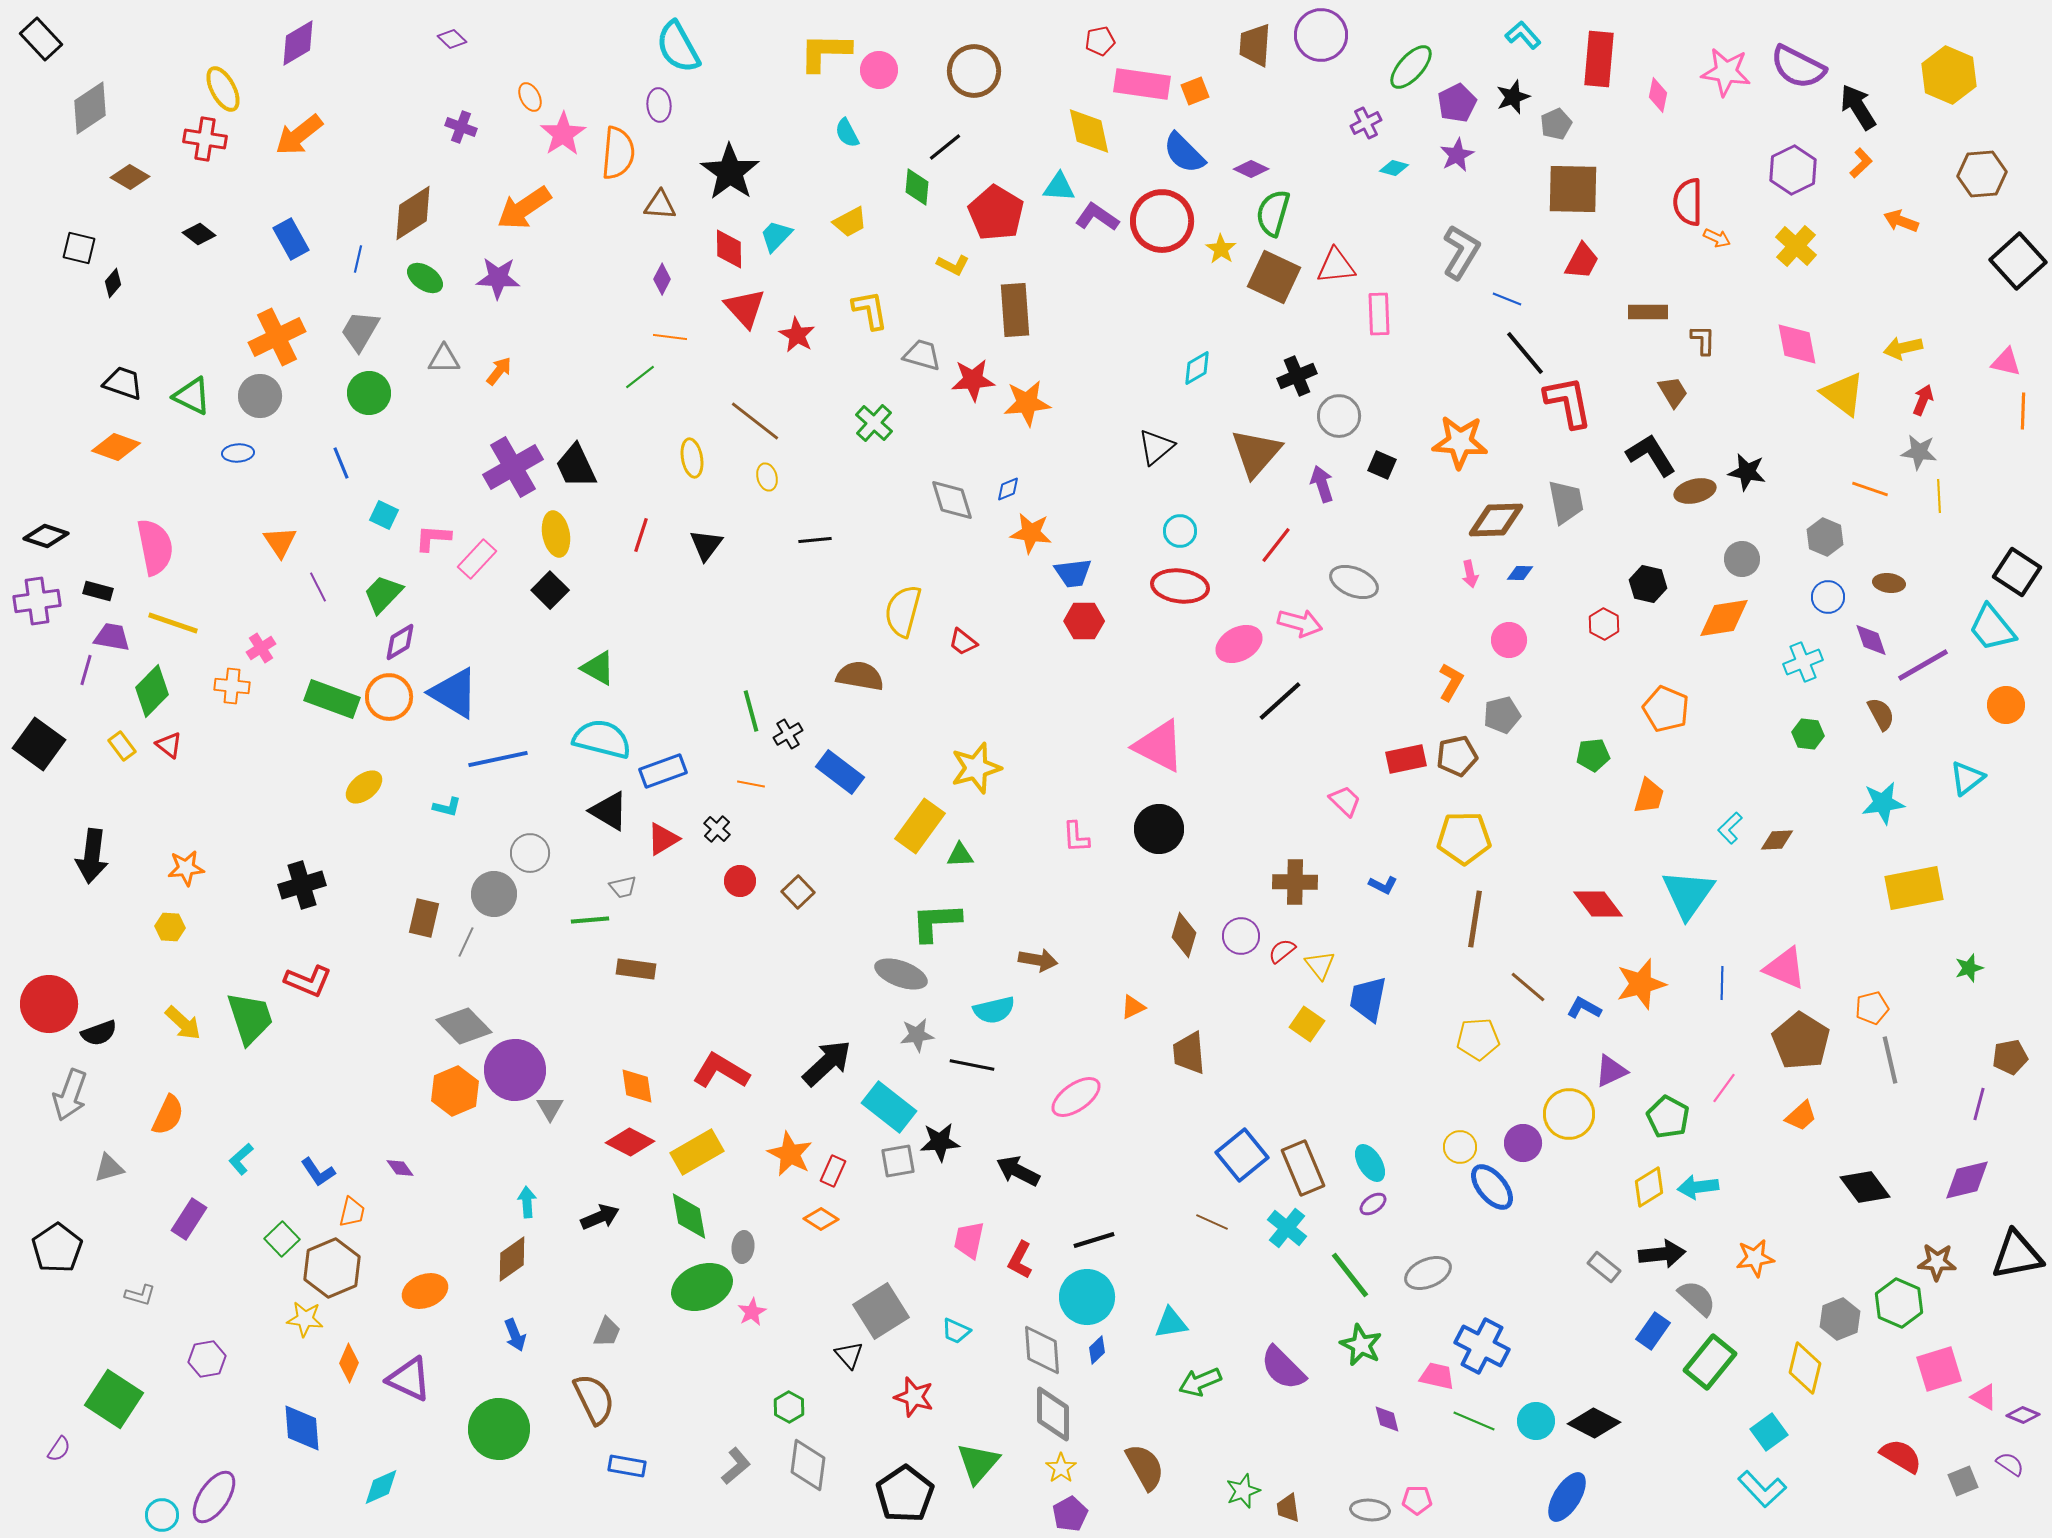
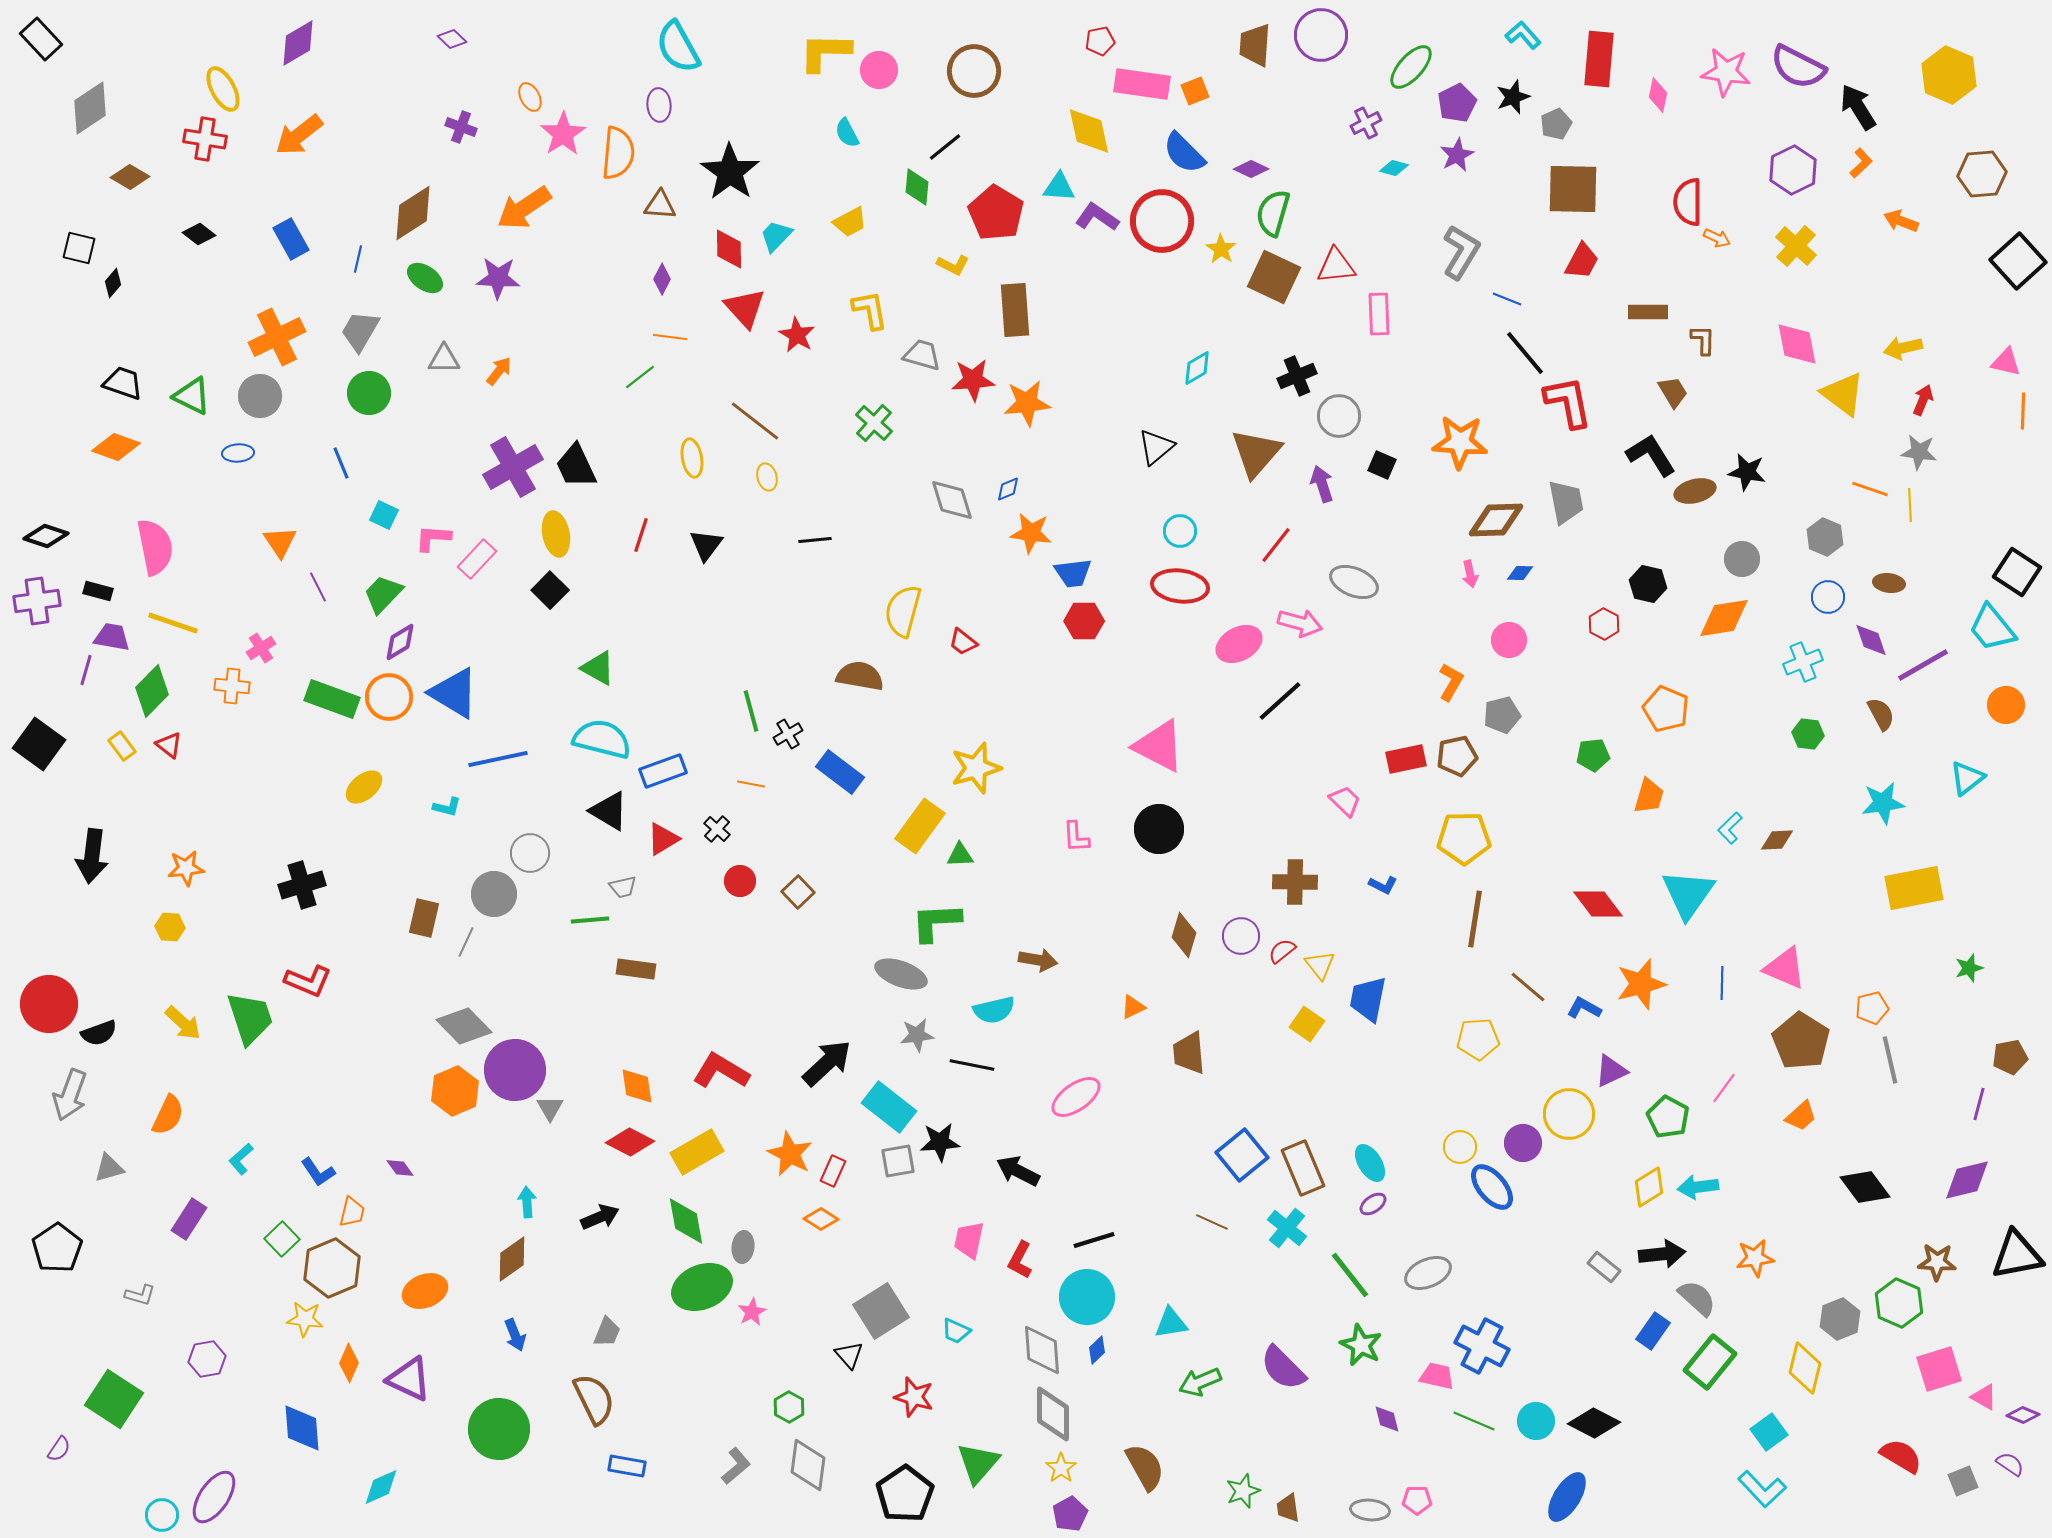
yellow line at (1939, 496): moved 29 px left, 9 px down
green diamond at (689, 1216): moved 3 px left, 5 px down
